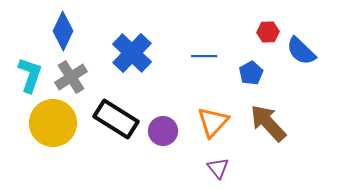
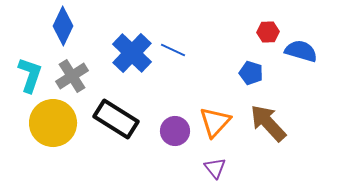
blue diamond: moved 5 px up
blue semicircle: rotated 152 degrees clockwise
blue line: moved 31 px left, 6 px up; rotated 25 degrees clockwise
blue pentagon: rotated 25 degrees counterclockwise
gray cross: moved 1 px right, 1 px up
orange triangle: moved 2 px right
purple circle: moved 12 px right
purple triangle: moved 3 px left
